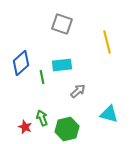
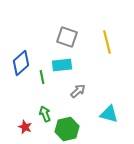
gray square: moved 5 px right, 13 px down
green arrow: moved 3 px right, 4 px up
